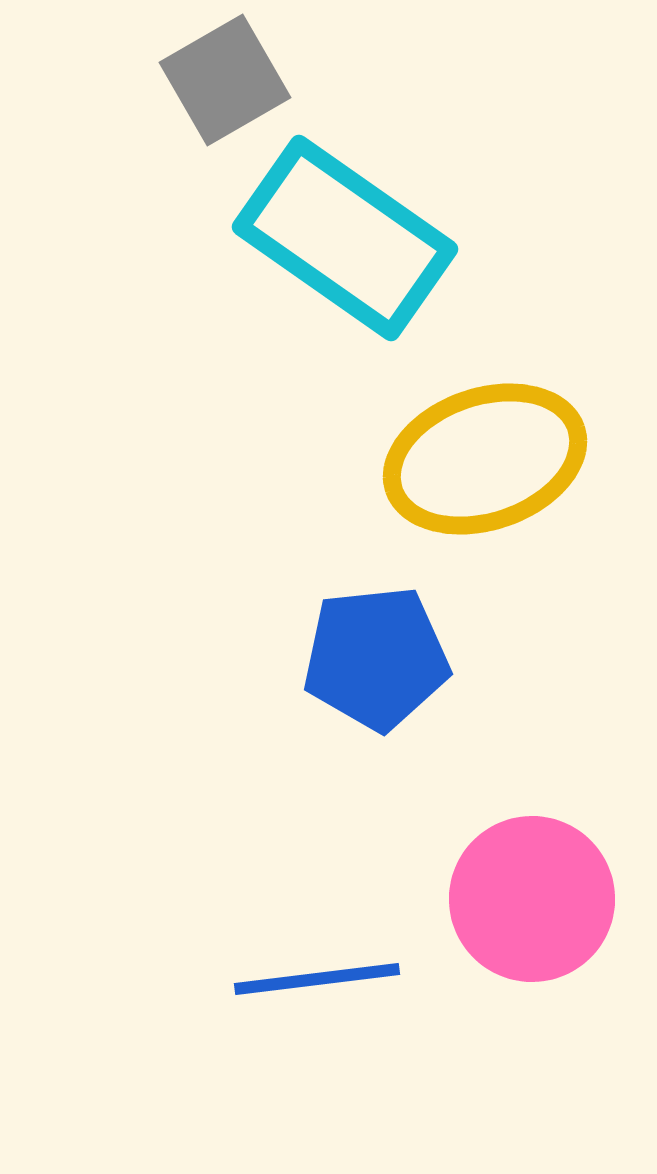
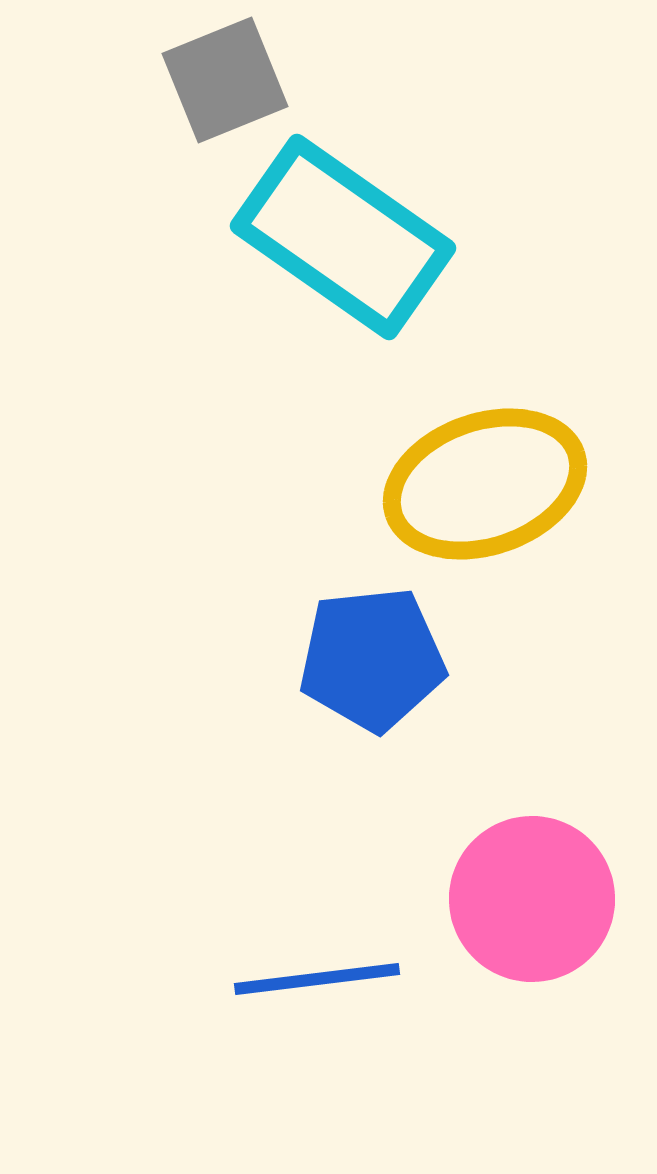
gray square: rotated 8 degrees clockwise
cyan rectangle: moved 2 px left, 1 px up
yellow ellipse: moved 25 px down
blue pentagon: moved 4 px left, 1 px down
